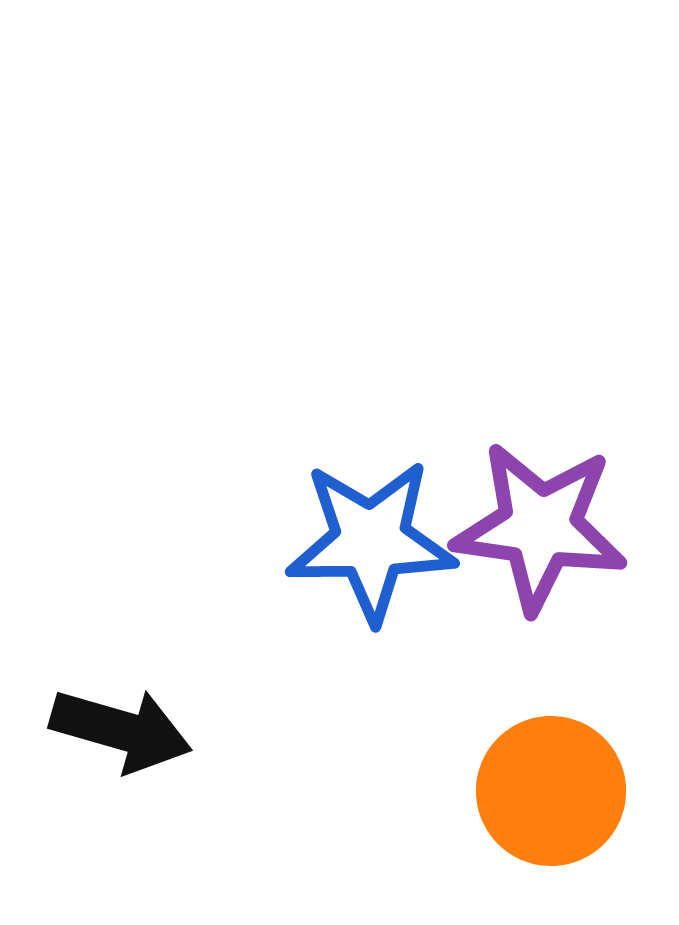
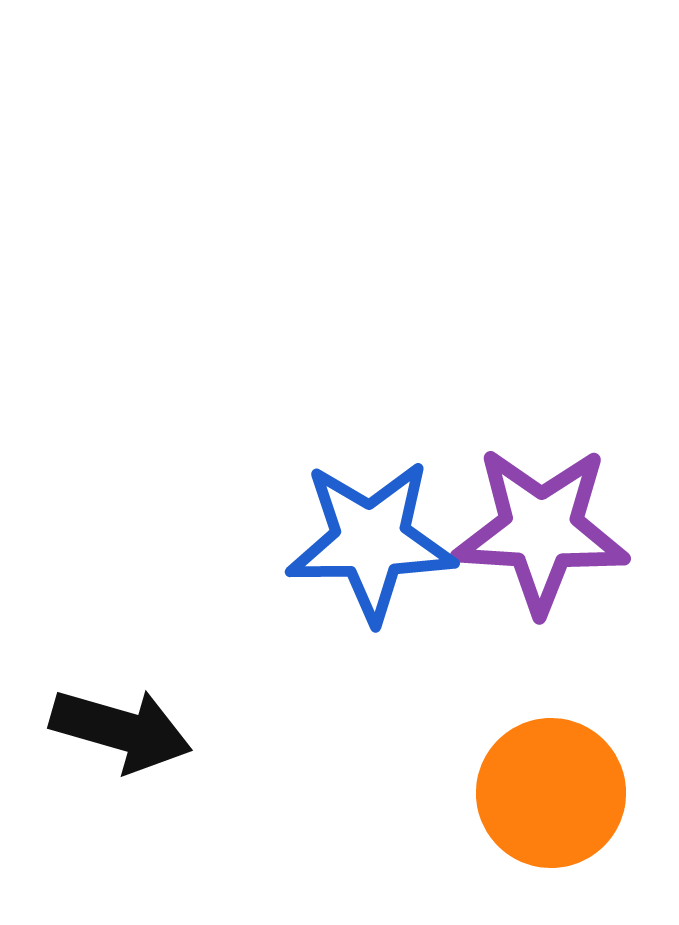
purple star: moved 1 px right, 3 px down; rotated 5 degrees counterclockwise
orange circle: moved 2 px down
